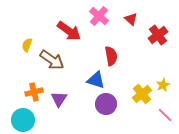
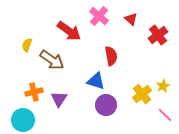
blue triangle: moved 1 px down
yellow star: moved 1 px down
purple circle: moved 1 px down
